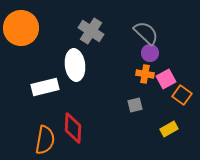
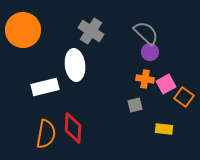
orange circle: moved 2 px right, 2 px down
purple circle: moved 1 px up
orange cross: moved 5 px down
pink square: moved 5 px down
orange square: moved 2 px right, 2 px down
yellow rectangle: moved 5 px left; rotated 36 degrees clockwise
orange semicircle: moved 1 px right, 6 px up
